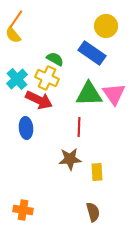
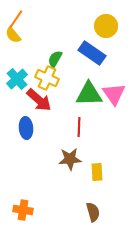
green semicircle: rotated 90 degrees counterclockwise
red arrow: rotated 16 degrees clockwise
